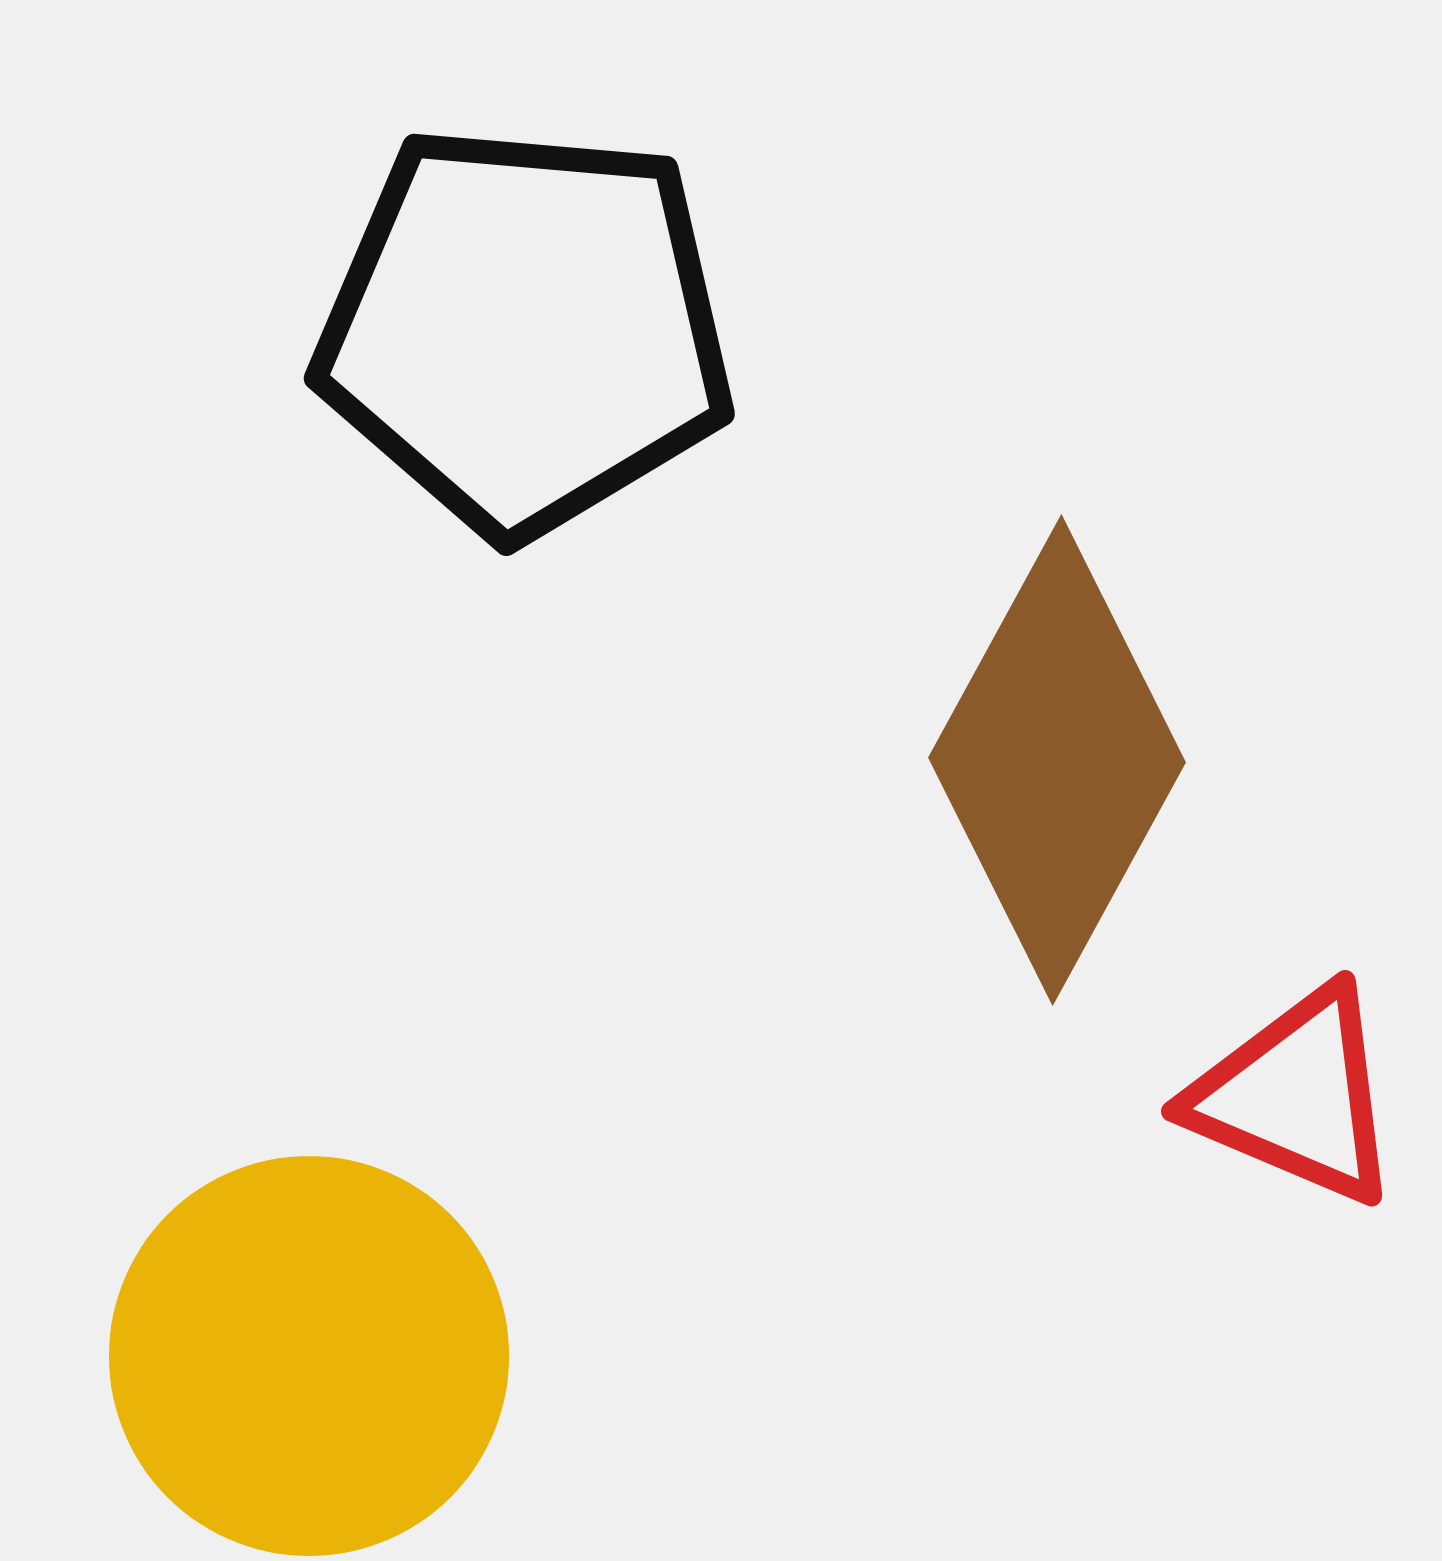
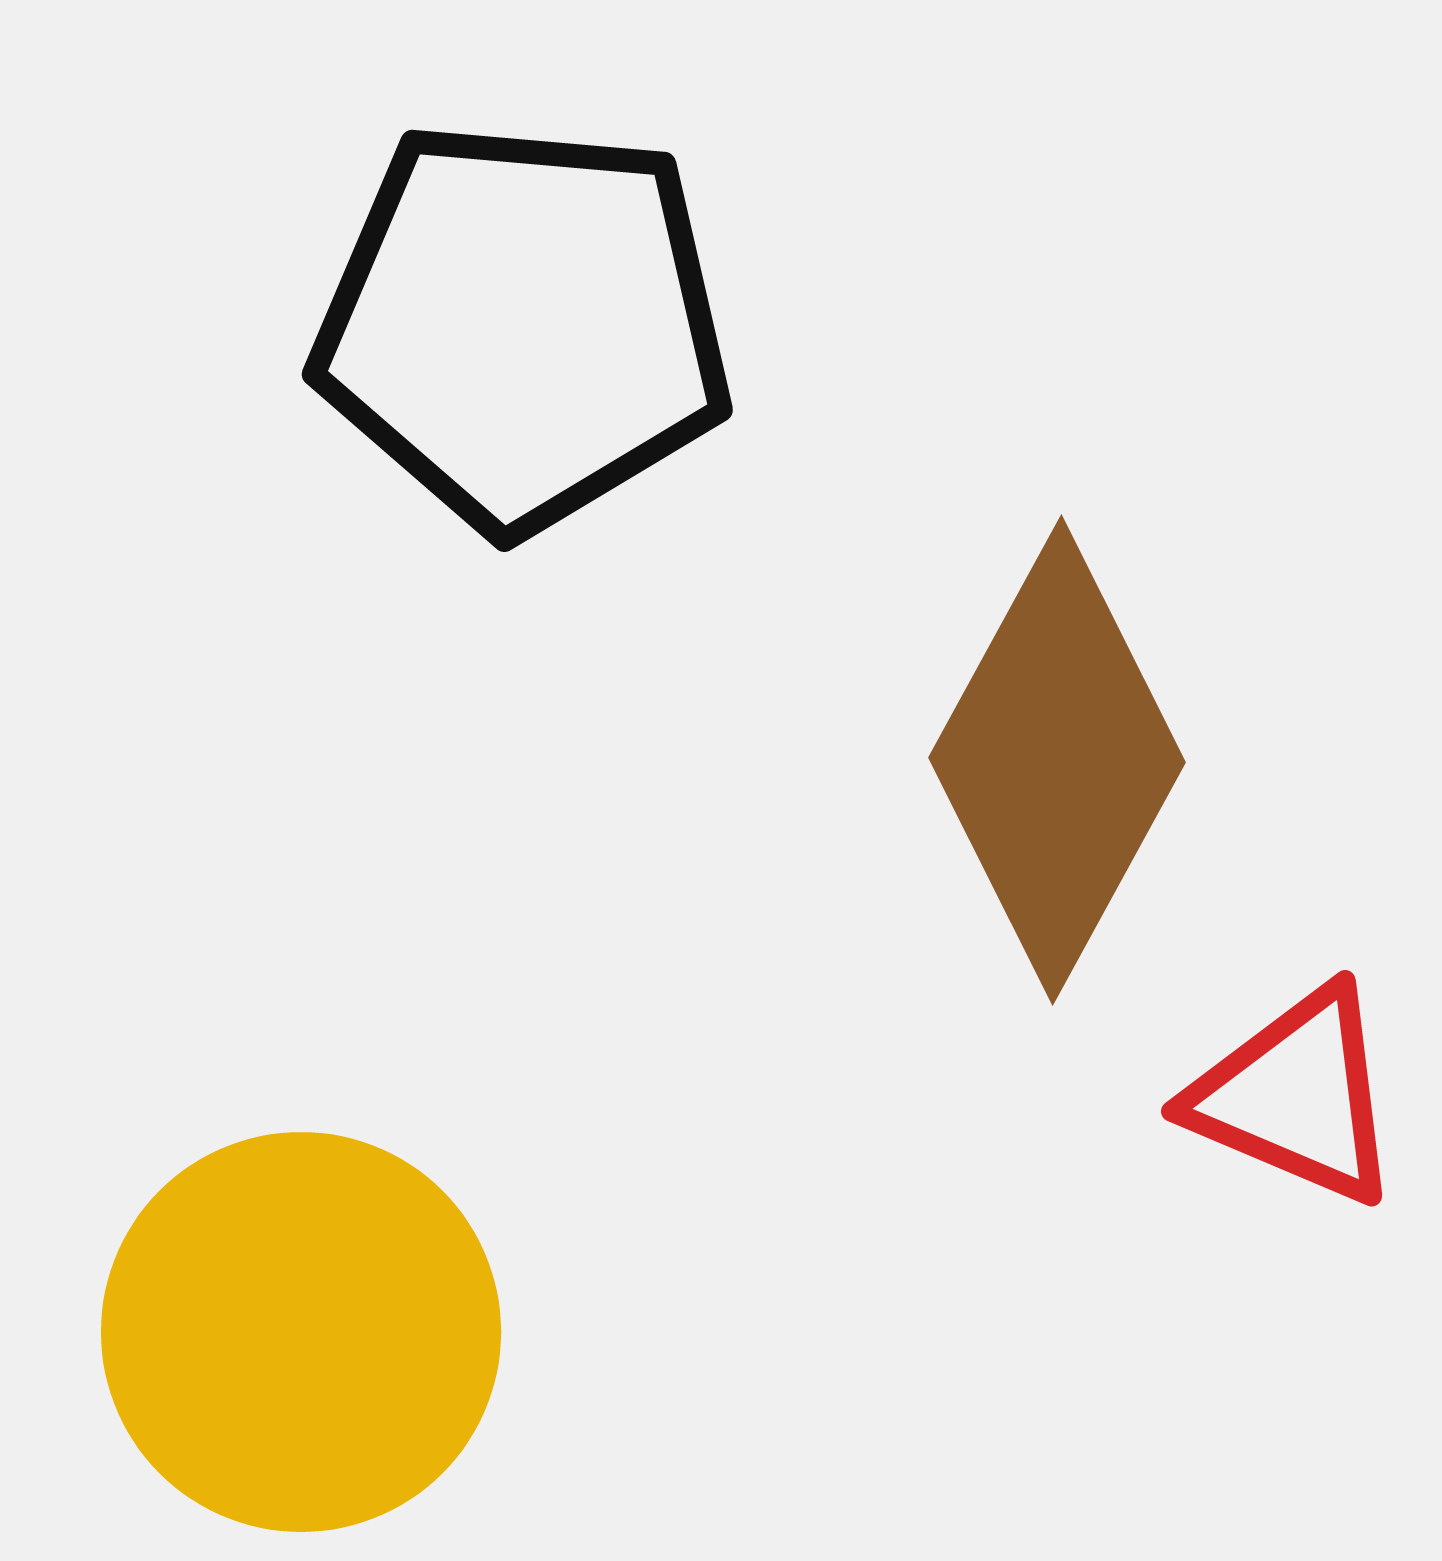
black pentagon: moved 2 px left, 4 px up
yellow circle: moved 8 px left, 24 px up
